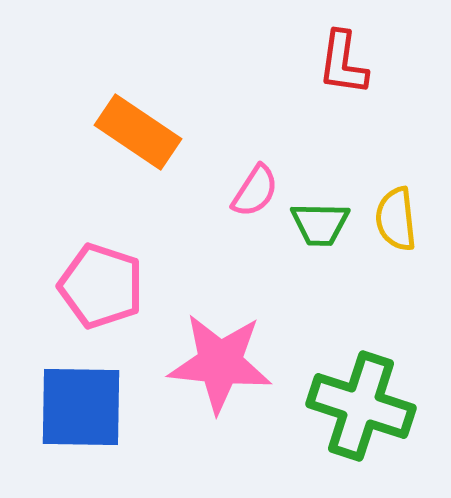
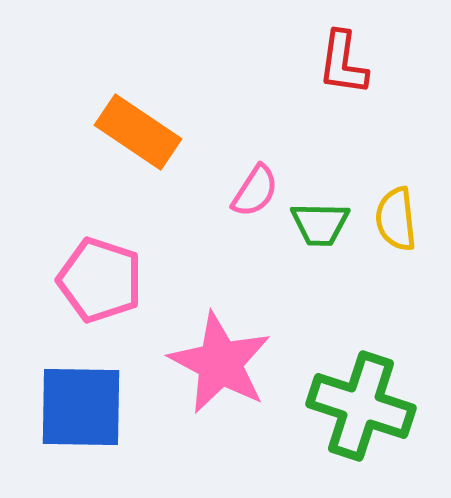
pink pentagon: moved 1 px left, 6 px up
pink star: rotated 22 degrees clockwise
